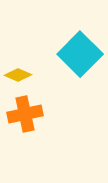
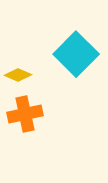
cyan square: moved 4 px left
